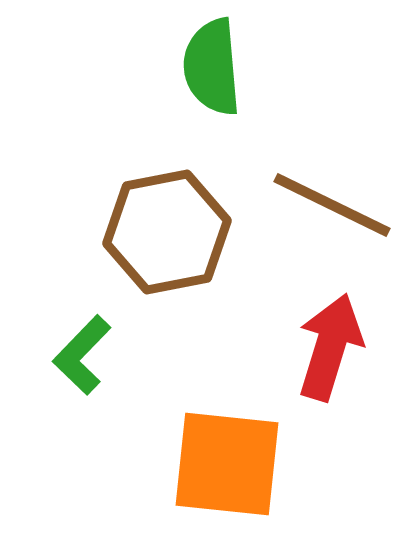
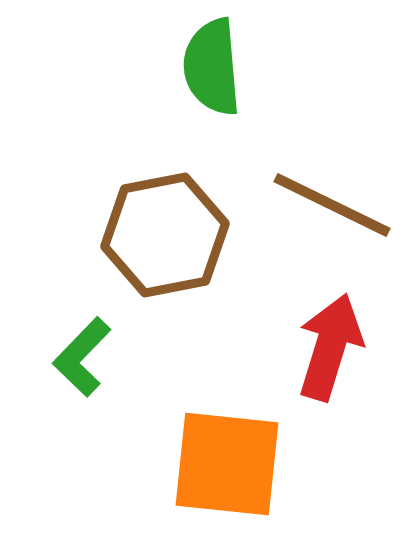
brown hexagon: moved 2 px left, 3 px down
green L-shape: moved 2 px down
